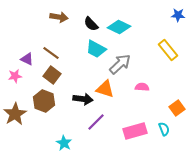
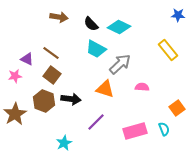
black arrow: moved 12 px left
cyan star: rotated 14 degrees clockwise
